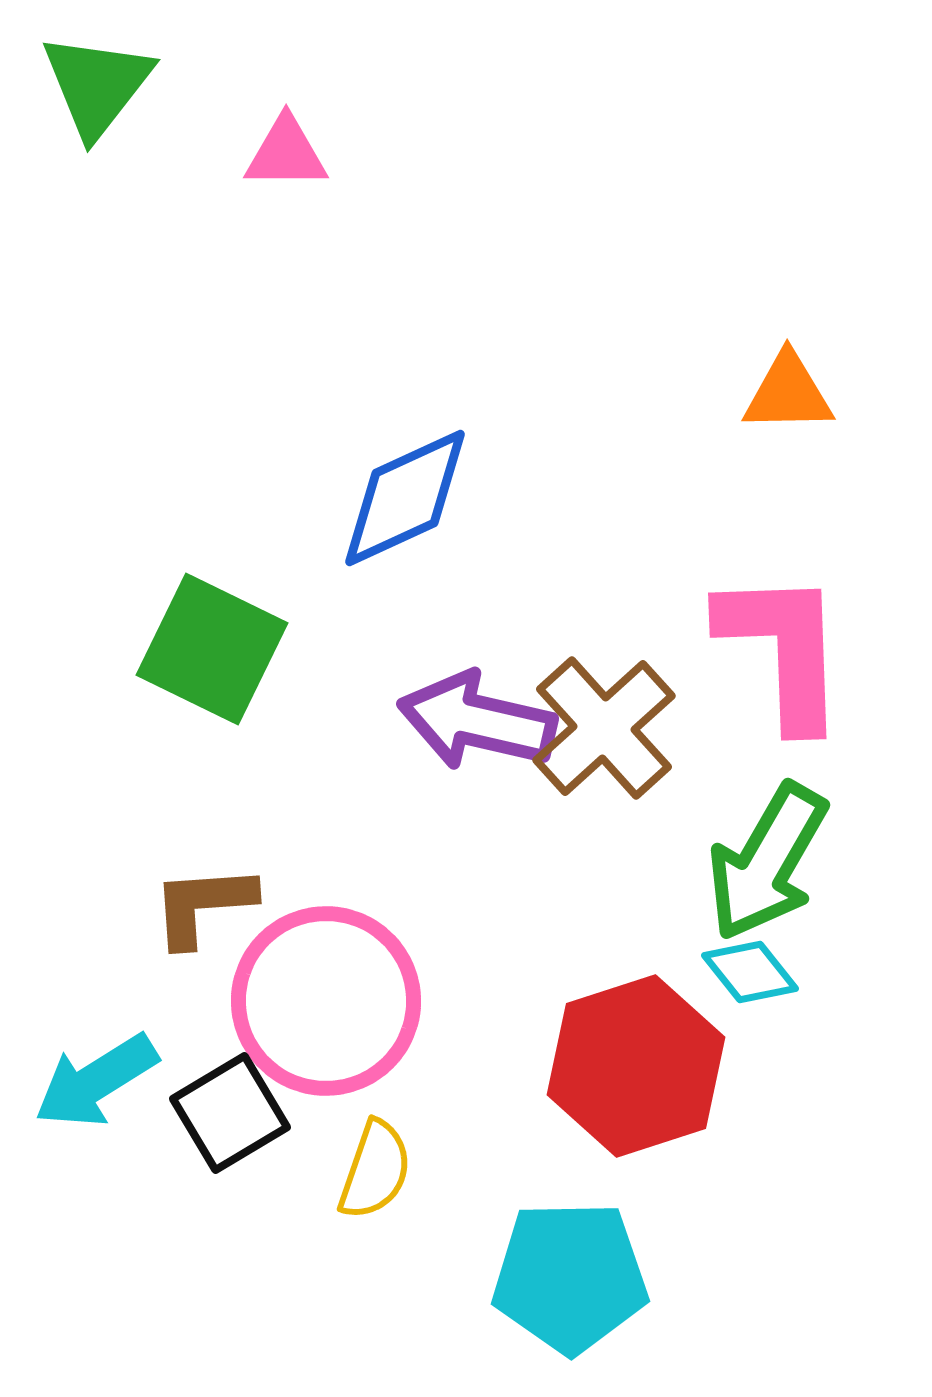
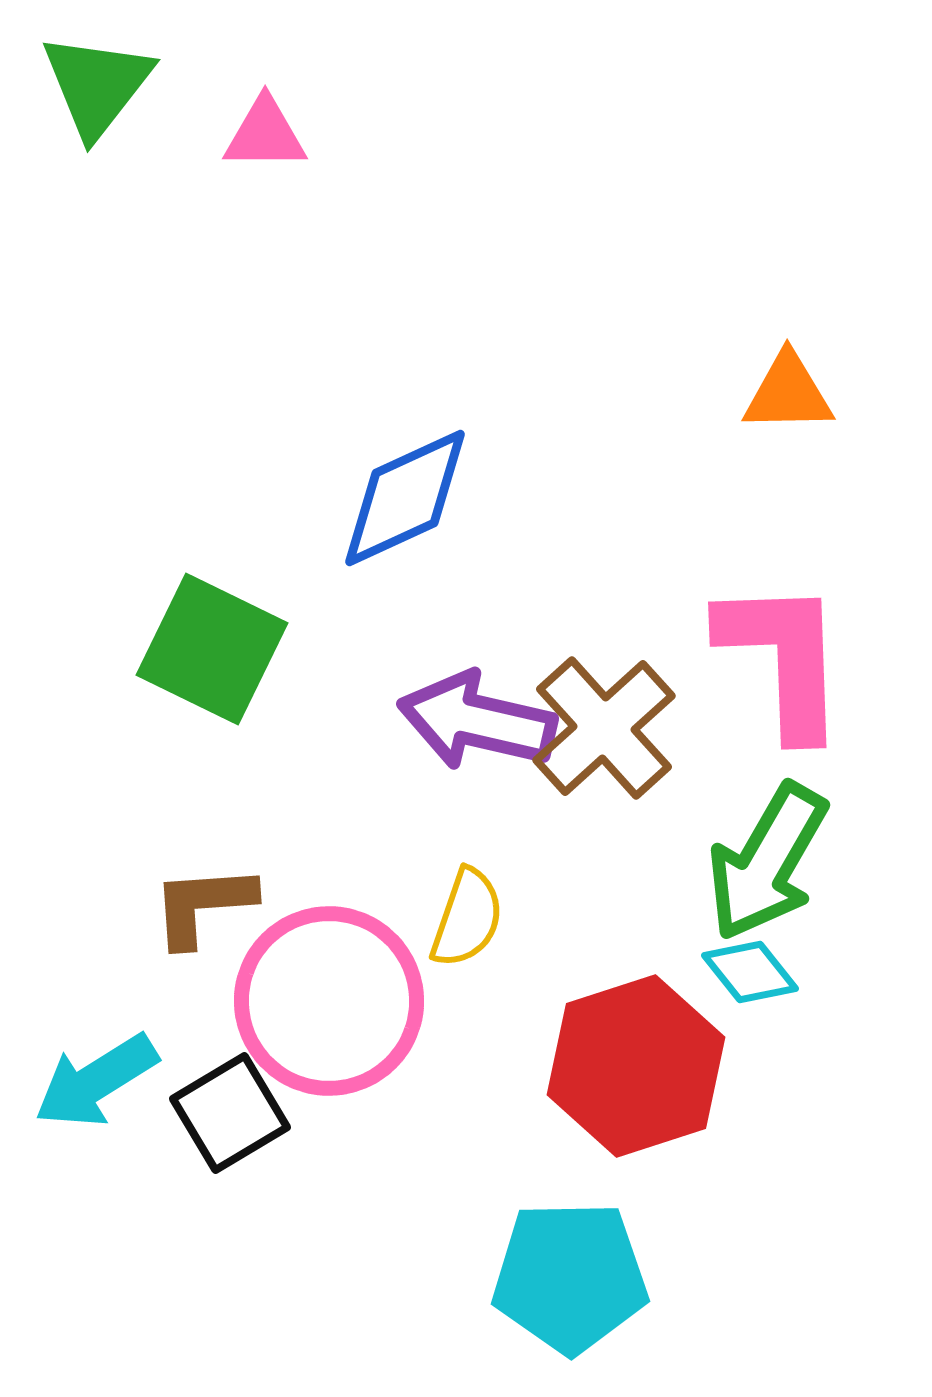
pink triangle: moved 21 px left, 19 px up
pink L-shape: moved 9 px down
pink circle: moved 3 px right
yellow semicircle: moved 92 px right, 252 px up
